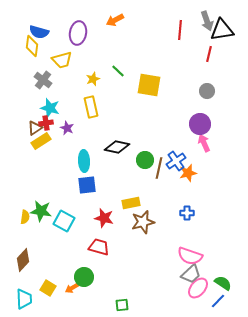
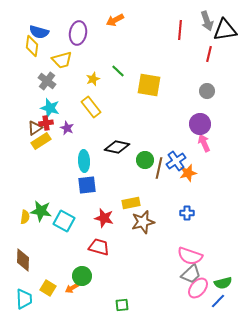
black triangle at (222, 30): moved 3 px right
gray cross at (43, 80): moved 4 px right, 1 px down
yellow rectangle at (91, 107): rotated 25 degrees counterclockwise
brown diamond at (23, 260): rotated 40 degrees counterclockwise
green circle at (84, 277): moved 2 px left, 1 px up
green semicircle at (223, 283): rotated 132 degrees clockwise
